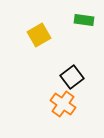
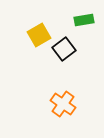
green rectangle: rotated 18 degrees counterclockwise
black square: moved 8 px left, 28 px up
